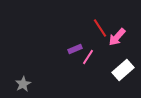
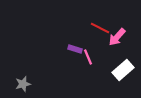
red line: rotated 30 degrees counterclockwise
purple rectangle: rotated 40 degrees clockwise
pink line: rotated 56 degrees counterclockwise
gray star: rotated 14 degrees clockwise
